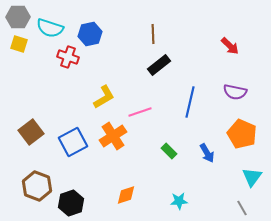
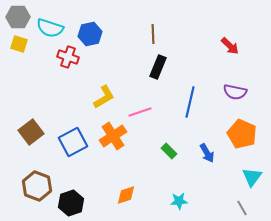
black rectangle: moved 1 px left, 2 px down; rotated 30 degrees counterclockwise
